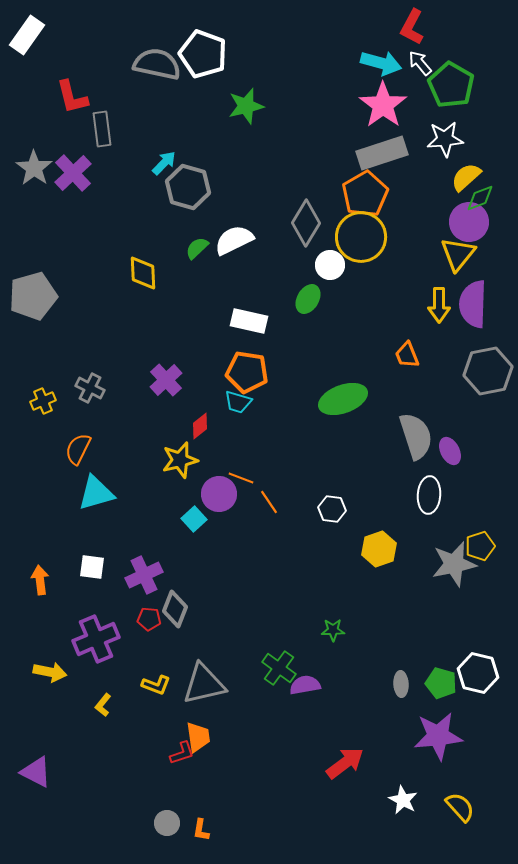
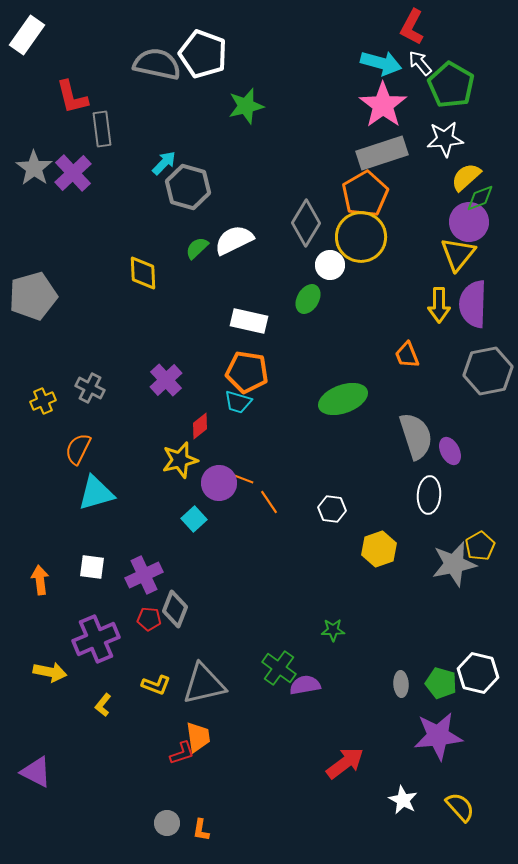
purple circle at (219, 494): moved 11 px up
yellow pentagon at (480, 546): rotated 12 degrees counterclockwise
